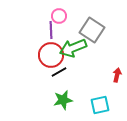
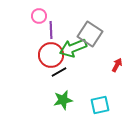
pink circle: moved 20 px left
gray square: moved 2 px left, 4 px down
red arrow: moved 10 px up; rotated 16 degrees clockwise
